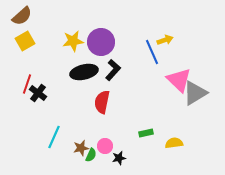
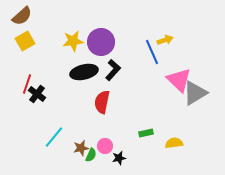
black cross: moved 1 px left, 1 px down
cyan line: rotated 15 degrees clockwise
